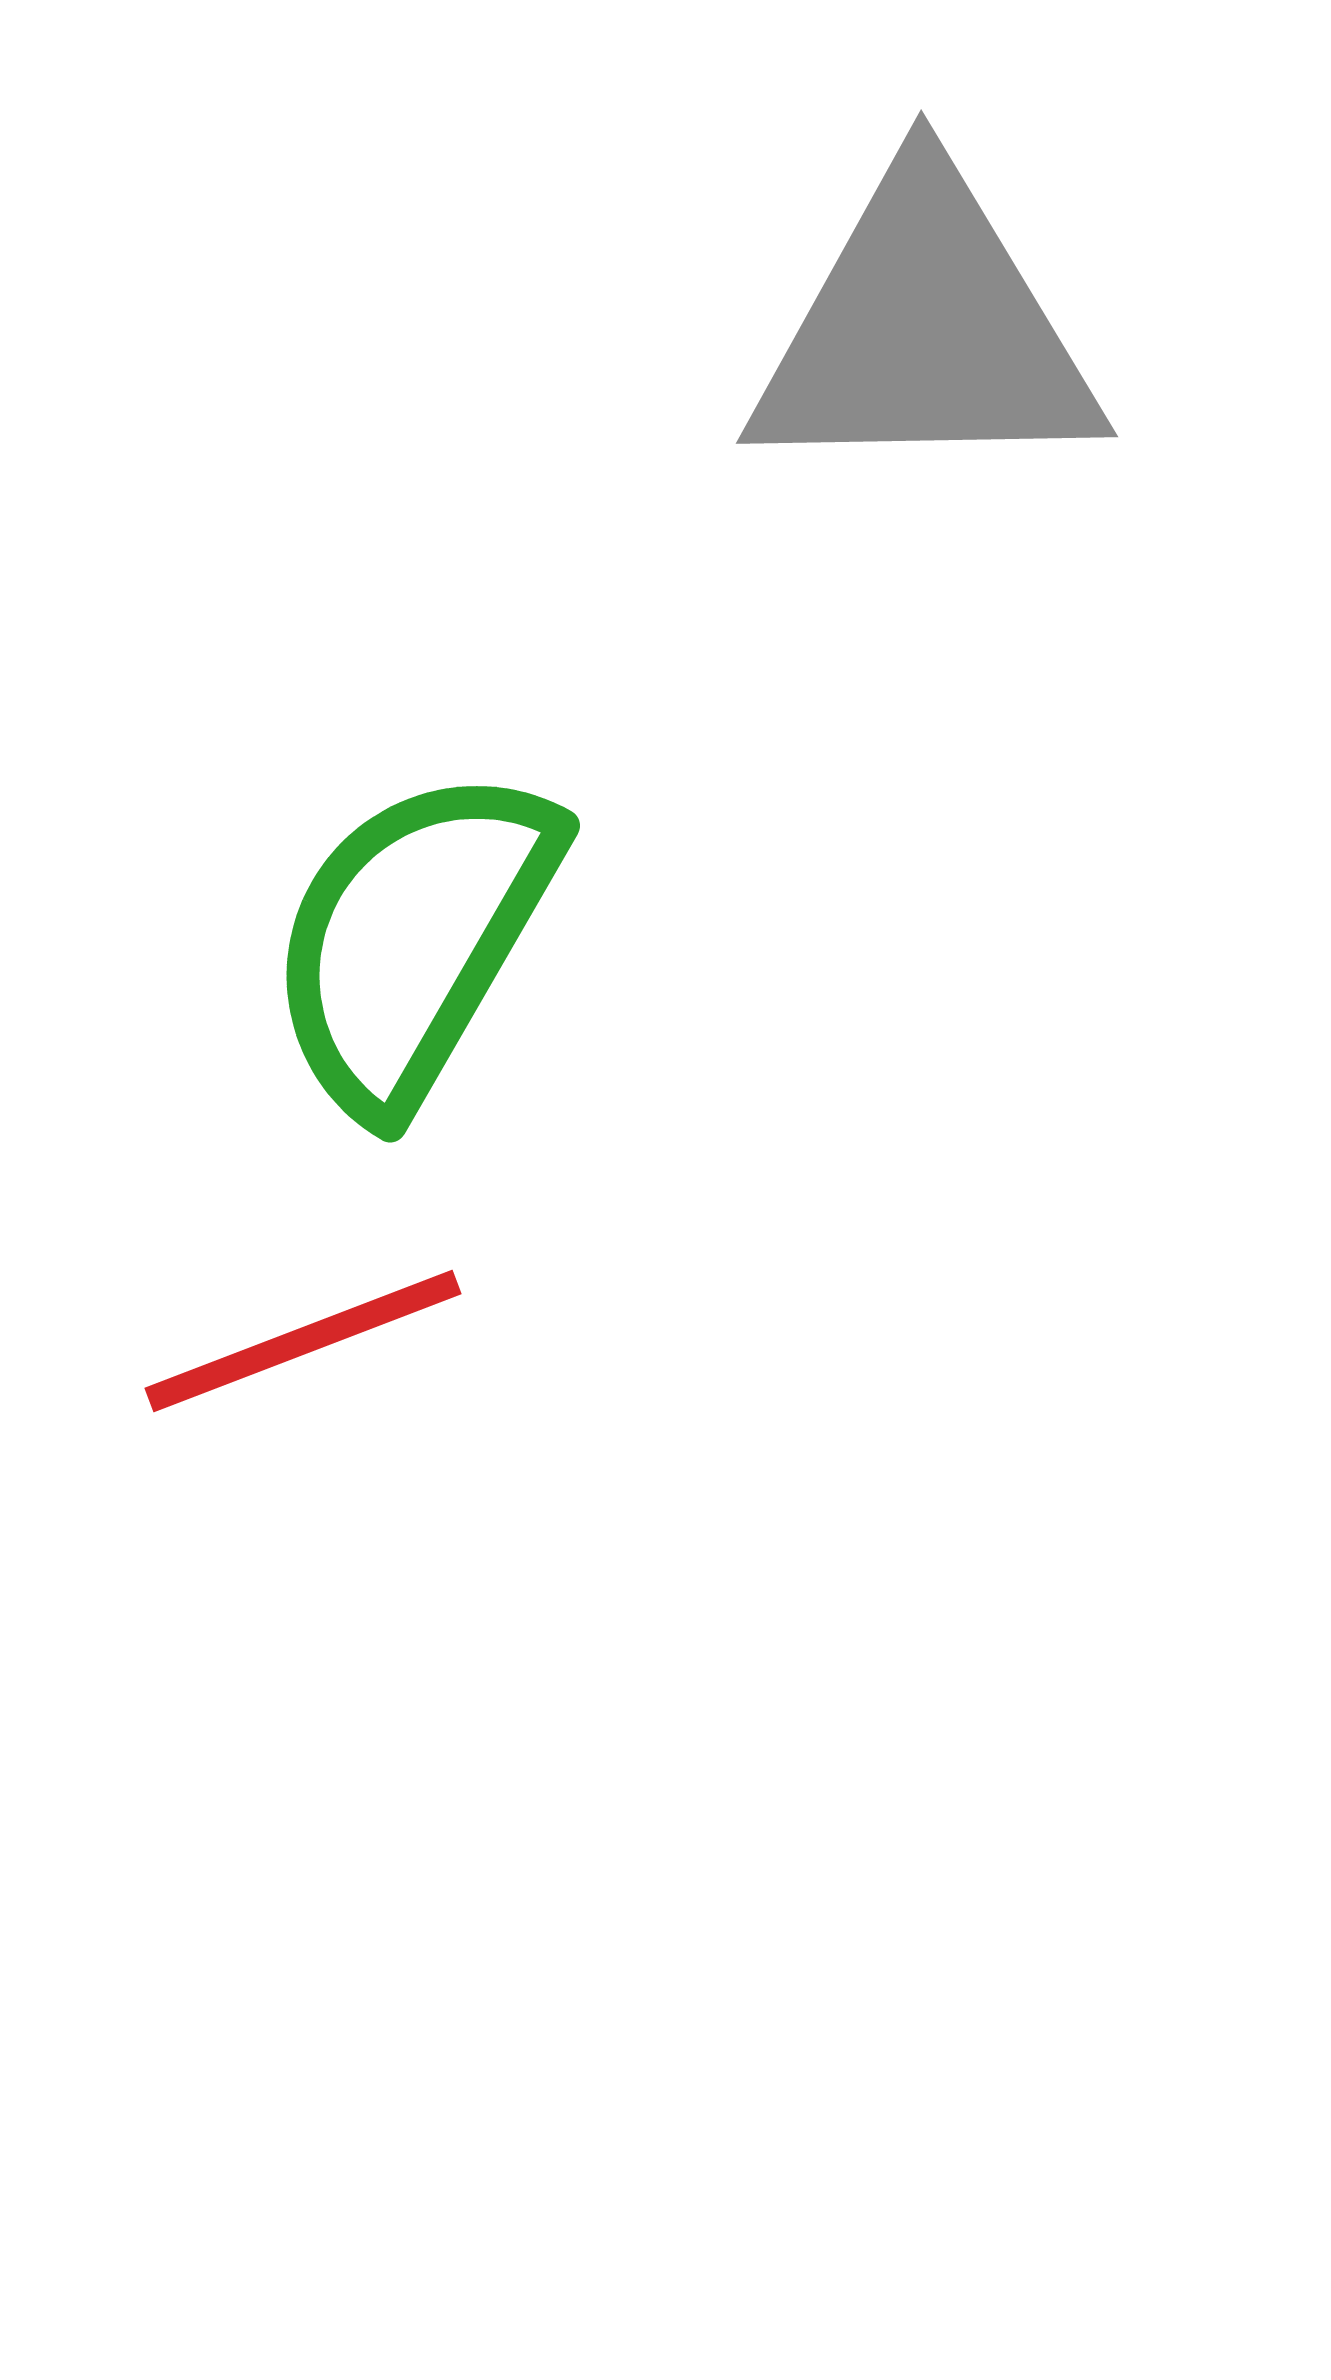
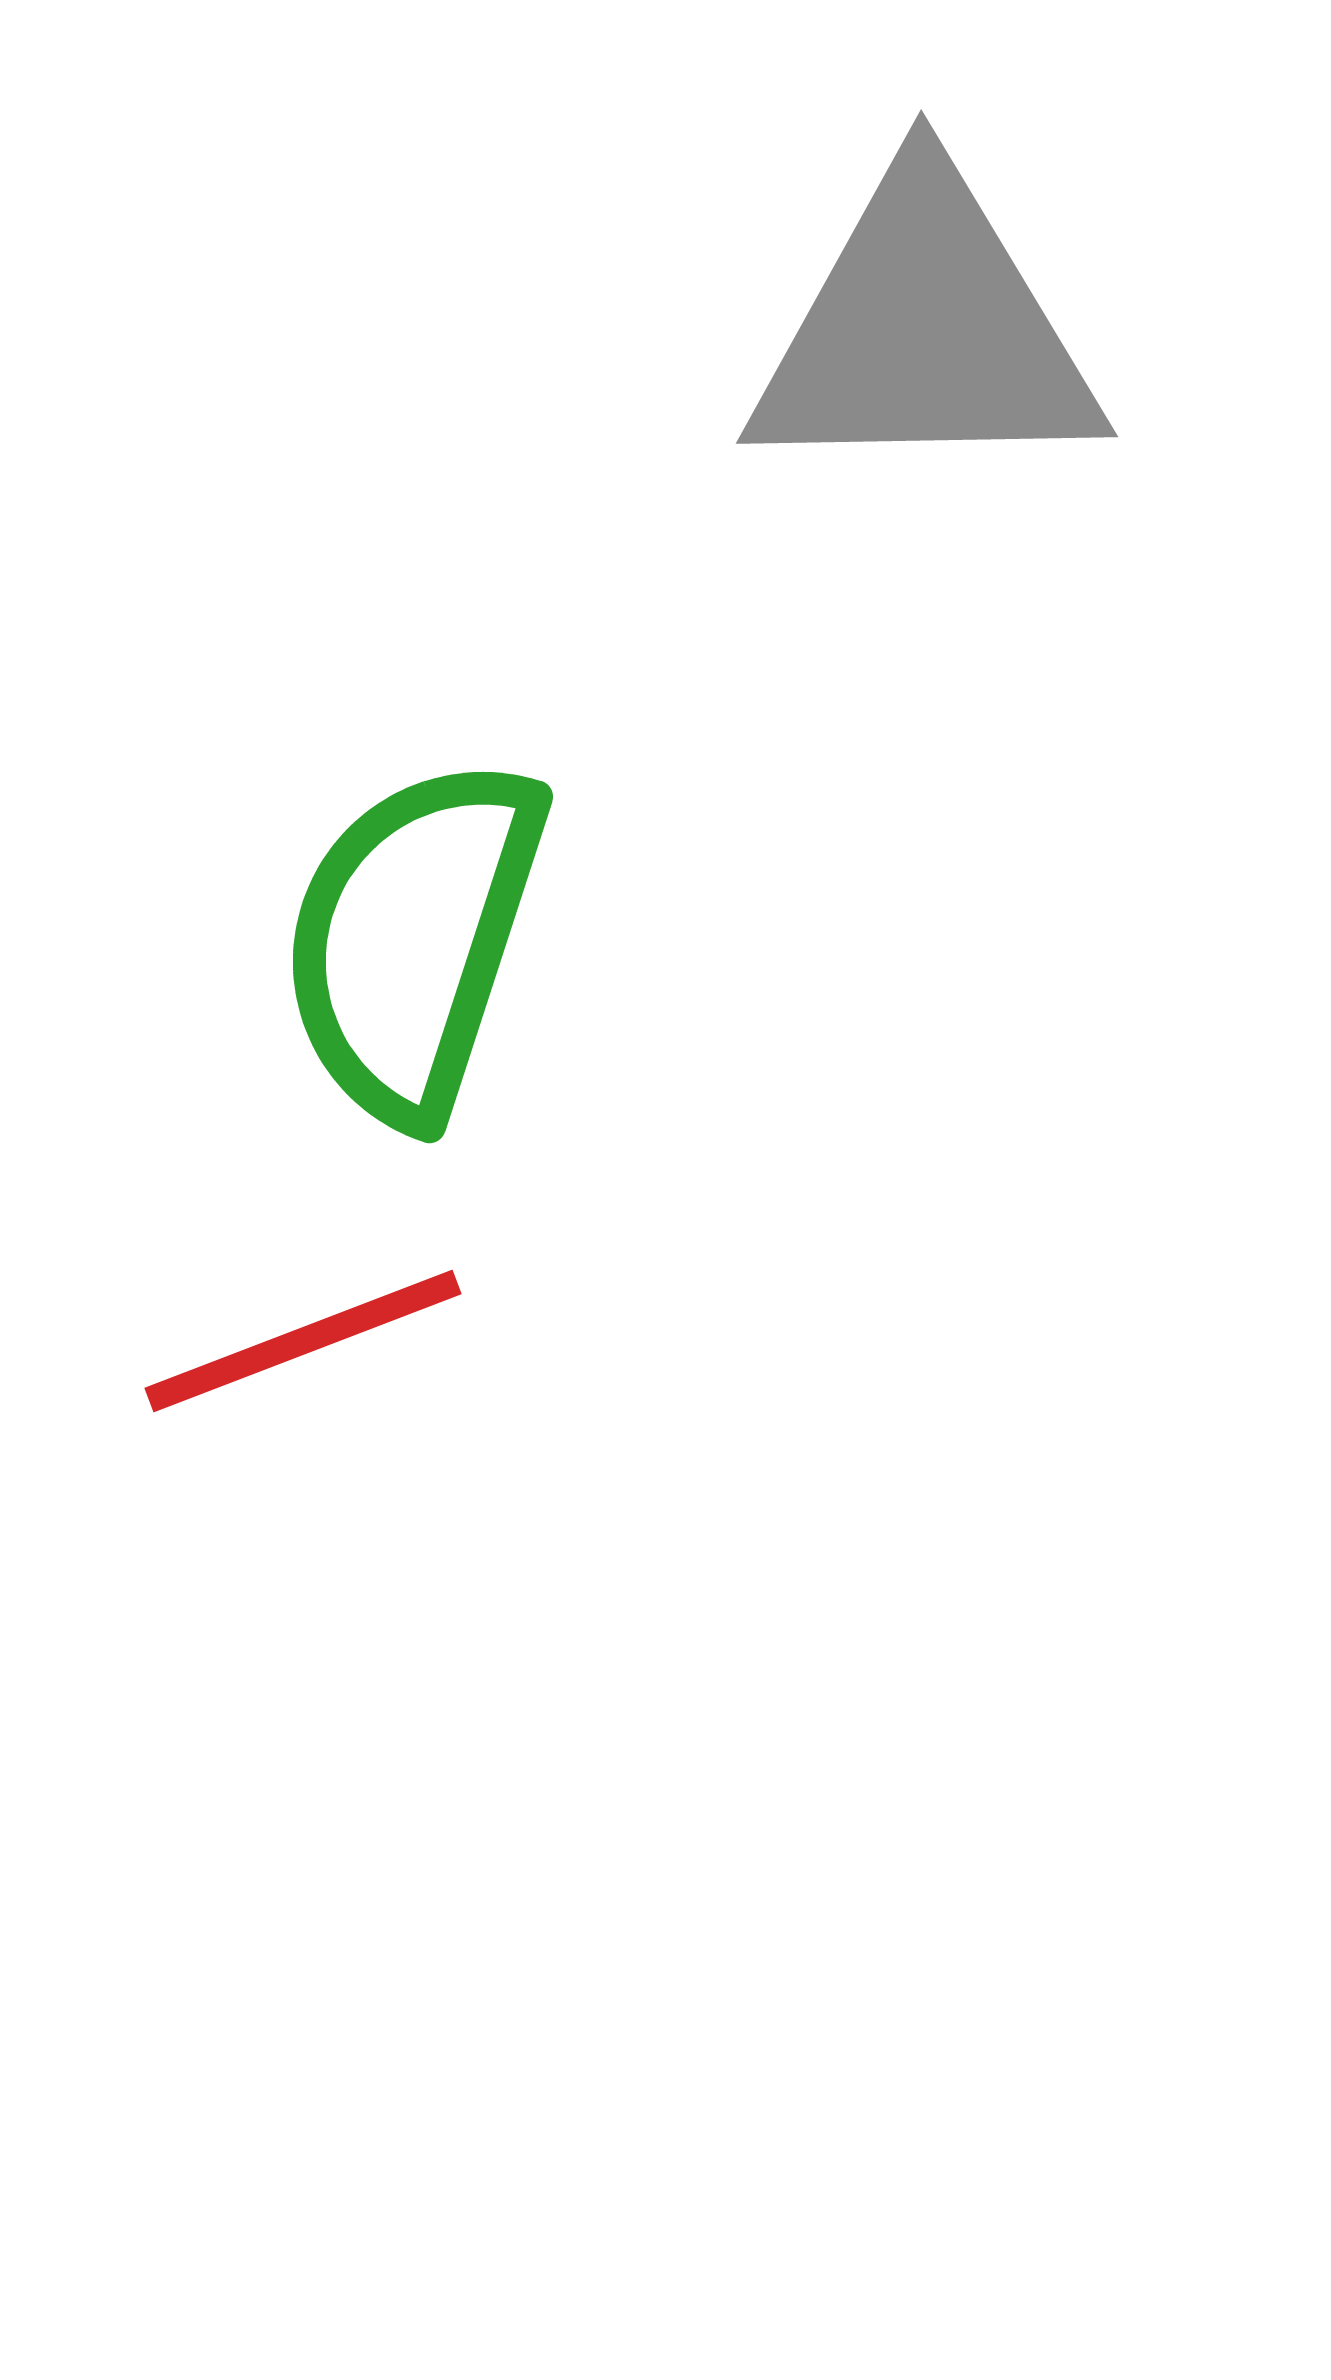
green semicircle: rotated 12 degrees counterclockwise
